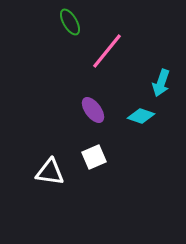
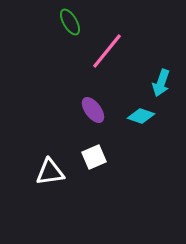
white triangle: rotated 16 degrees counterclockwise
